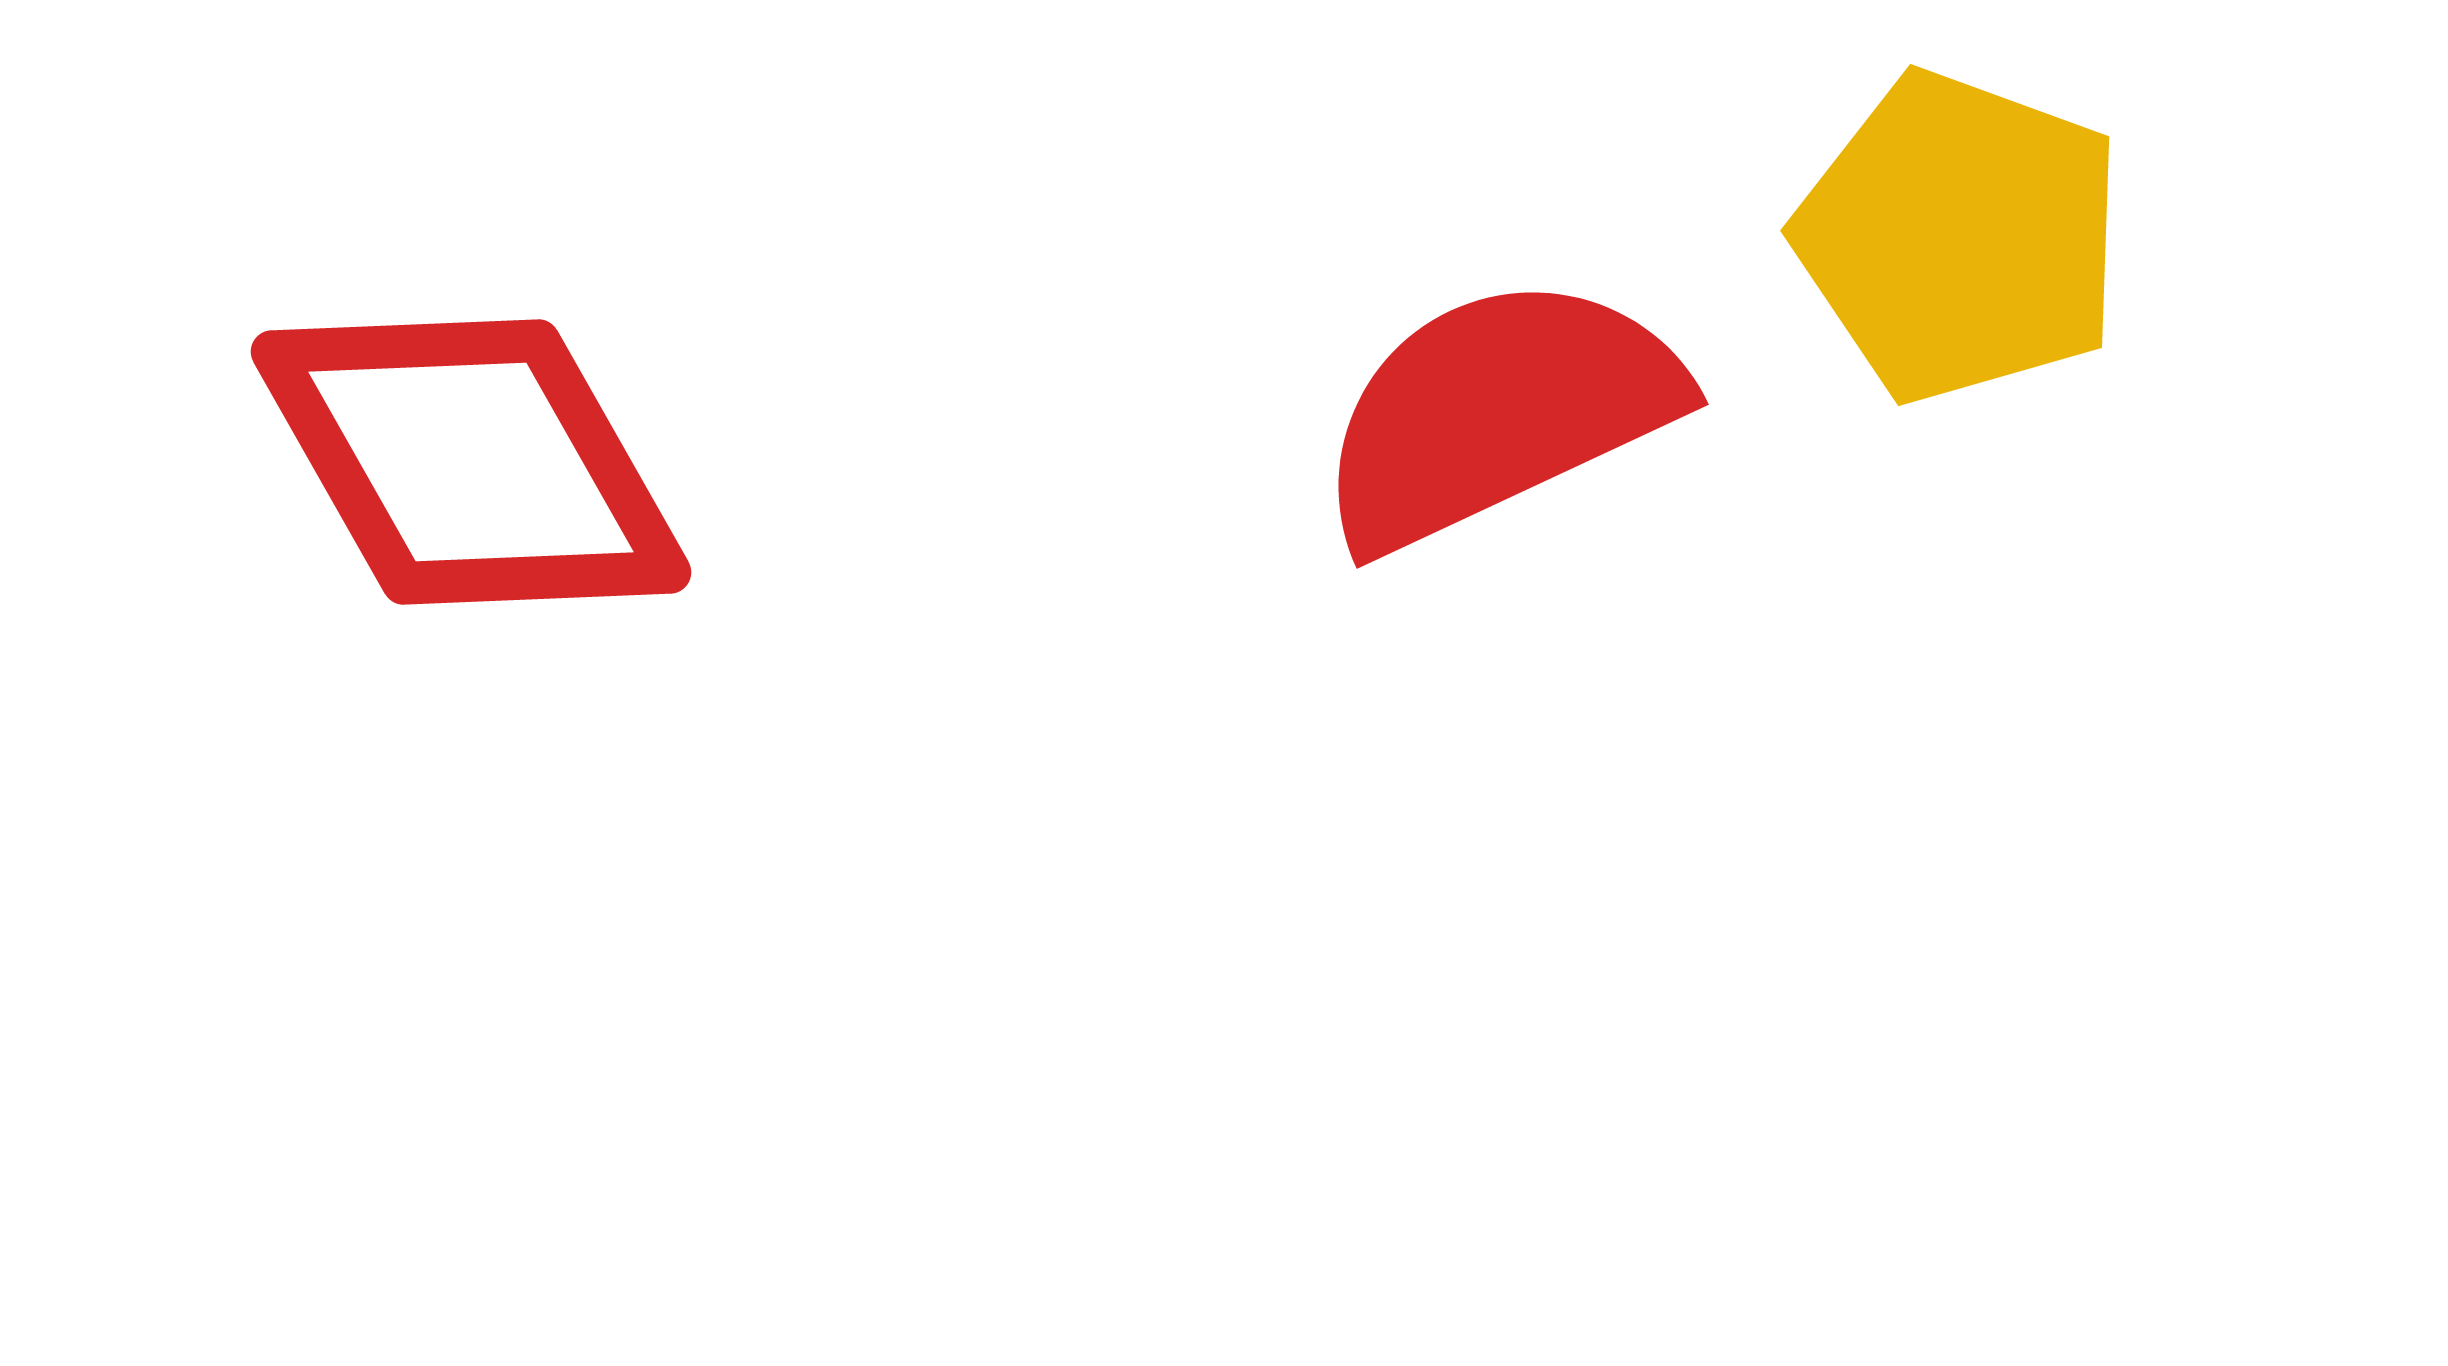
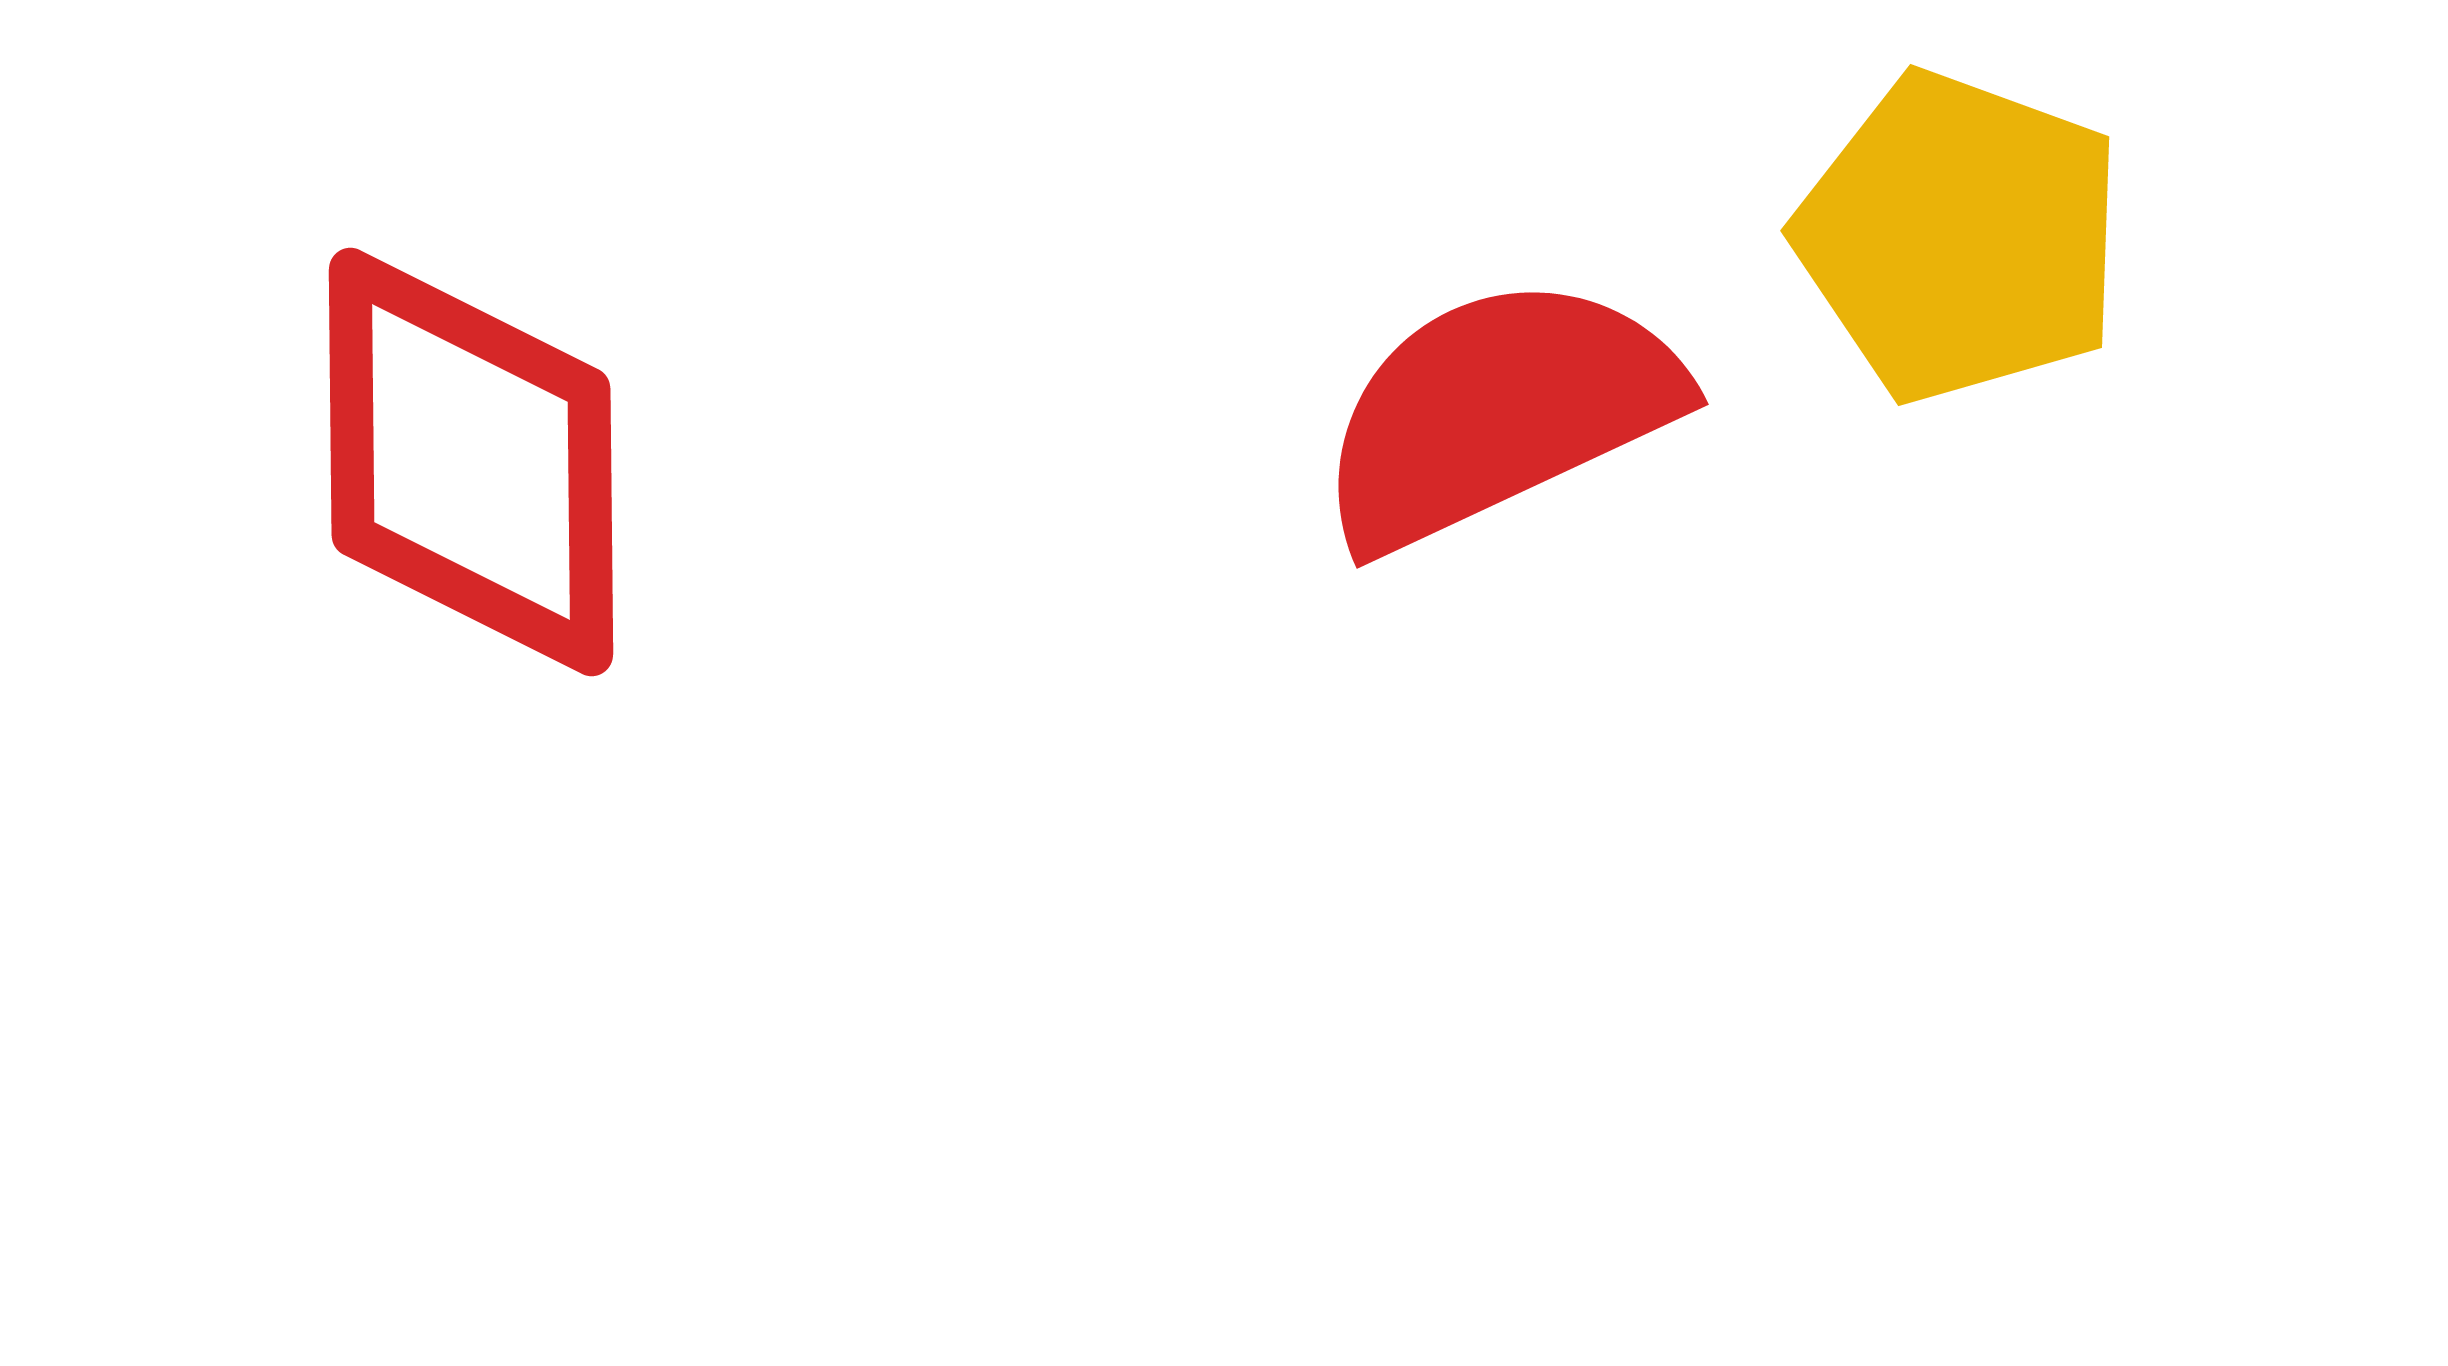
red diamond: rotated 29 degrees clockwise
